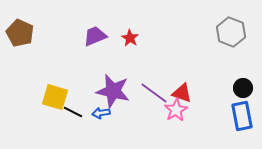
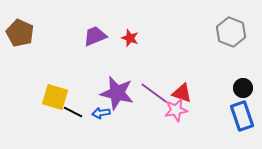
red star: rotated 12 degrees counterclockwise
purple star: moved 4 px right, 2 px down
pink star: rotated 20 degrees clockwise
blue rectangle: rotated 8 degrees counterclockwise
